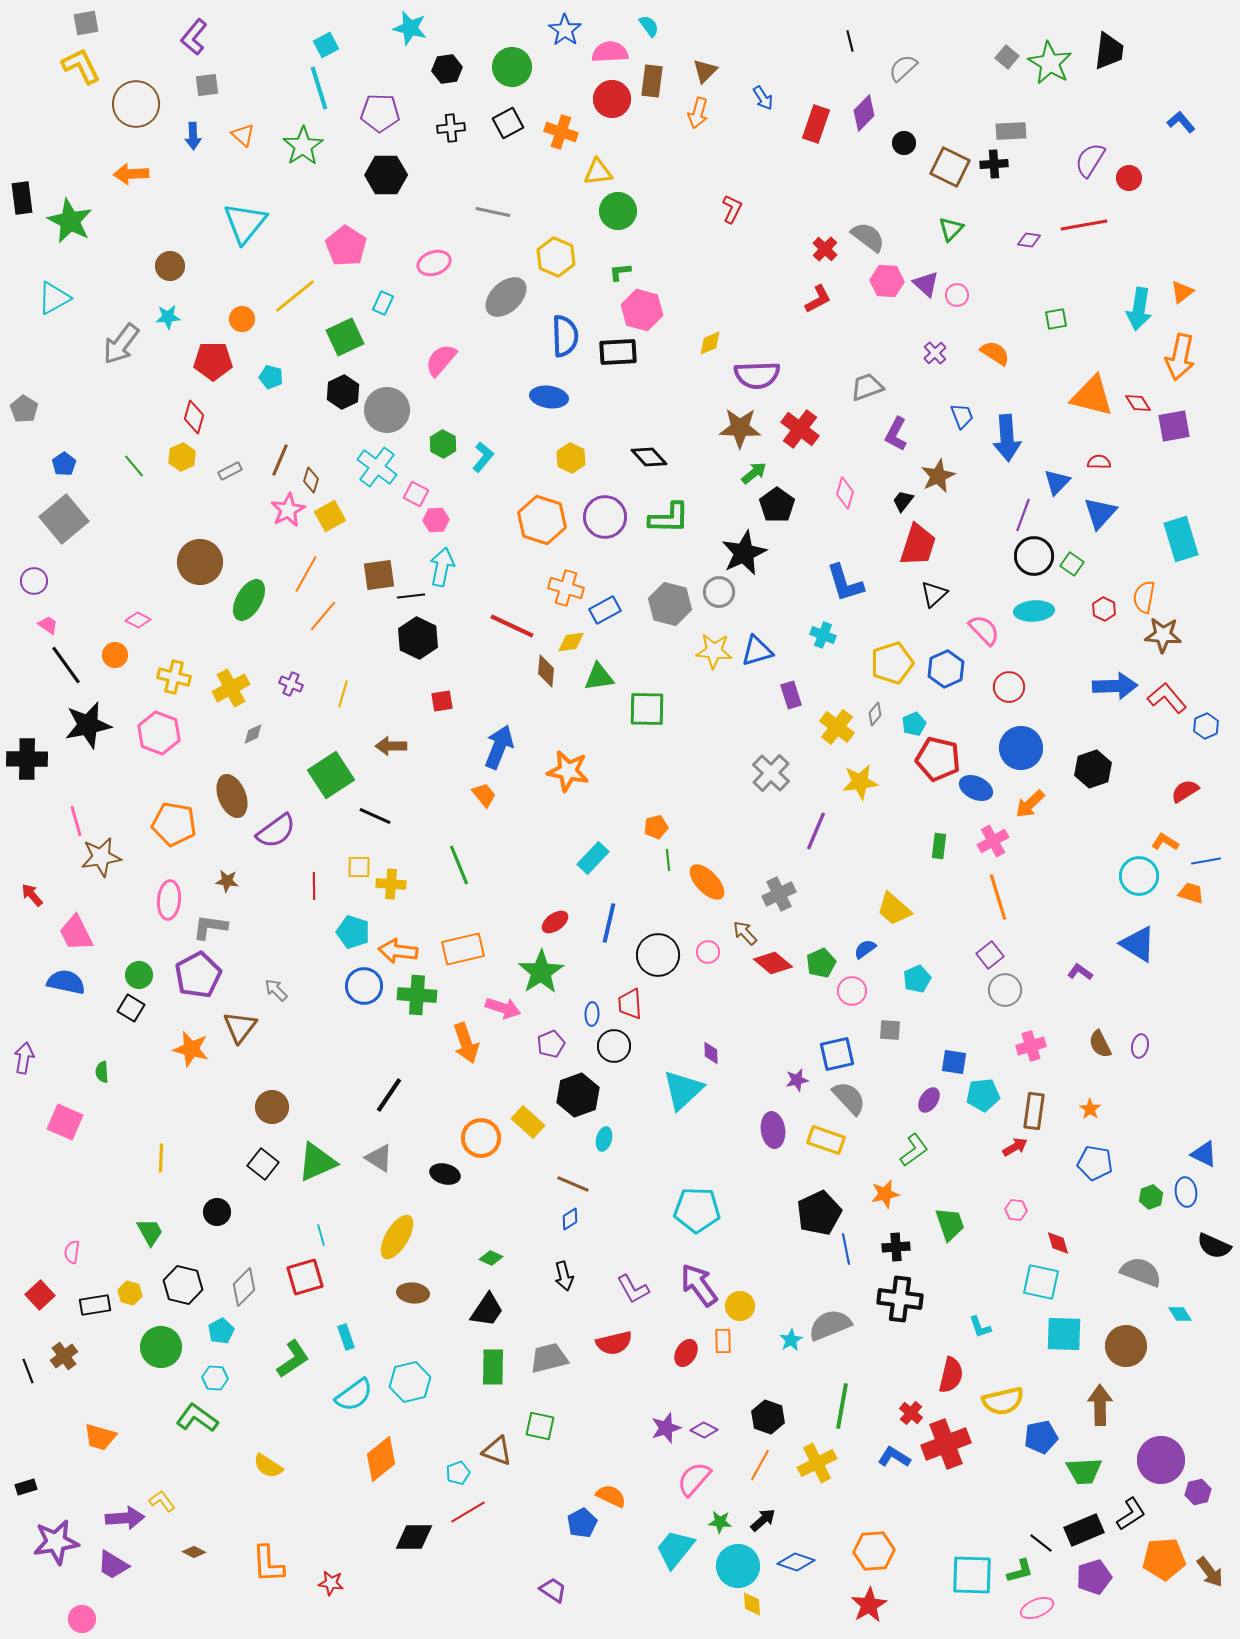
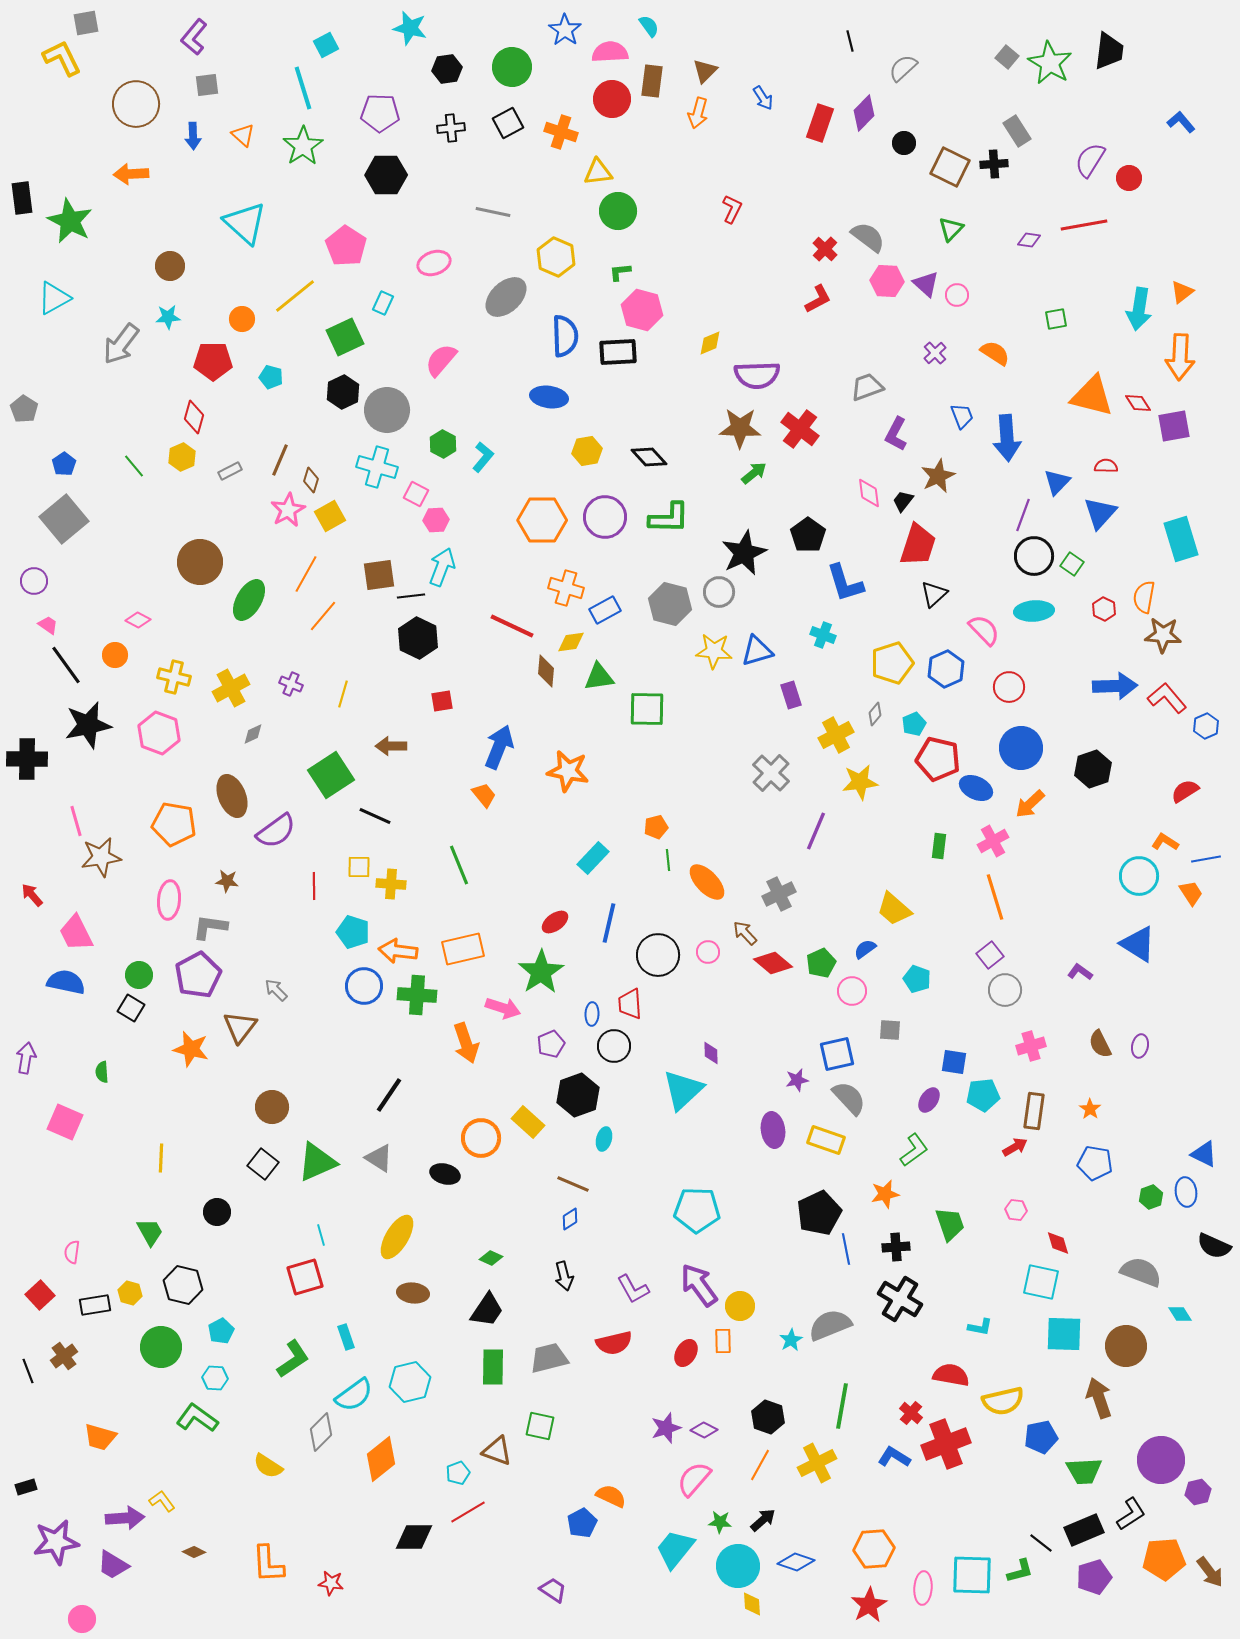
yellow L-shape at (81, 66): moved 19 px left, 8 px up
cyan line at (319, 88): moved 16 px left
red rectangle at (816, 124): moved 4 px right, 1 px up
gray rectangle at (1011, 131): moved 6 px right; rotated 60 degrees clockwise
cyan triangle at (245, 223): rotated 27 degrees counterclockwise
orange arrow at (1180, 357): rotated 9 degrees counterclockwise
yellow hexagon at (571, 458): moved 16 px right, 7 px up; rotated 24 degrees clockwise
red semicircle at (1099, 462): moved 7 px right, 4 px down
cyan cross at (377, 467): rotated 21 degrees counterclockwise
pink diamond at (845, 493): moved 24 px right; rotated 24 degrees counterclockwise
black pentagon at (777, 505): moved 31 px right, 30 px down
orange hexagon at (542, 520): rotated 18 degrees counterclockwise
cyan arrow at (442, 567): rotated 9 degrees clockwise
yellow cross at (837, 727): moved 1 px left, 8 px down; rotated 24 degrees clockwise
blue line at (1206, 861): moved 2 px up
orange trapezoid at (1191, 893): rotated 40 degrees clockwise
orange line at (998, 897): moved 3 px left
cyan pentagon at (917, 979): rotated 28 degrees counterclockwise
purple arrow at (24, 1058): moved 2 px right
gray diamond at (244, 1287): moved 77 px right, 145 px down
black cross at (900, 1299): rotated 24 degrees clockwise
cyan L-shape at (980, 1327): rotated 60 degrees counterclockwise
red semicircle at (951, 1375): rotated 93 degrees counterclockwise
brown arrow at (1100, 1405): moved 1 px left, 7 px up; rotated 18 degrees counterclockwise
orange hexagon at (874, 1551): moved 2 px up
pink ellipse at (1037, 1608): moved 114 px left, 20 px up; rotated 64 degrees counterclockwise
